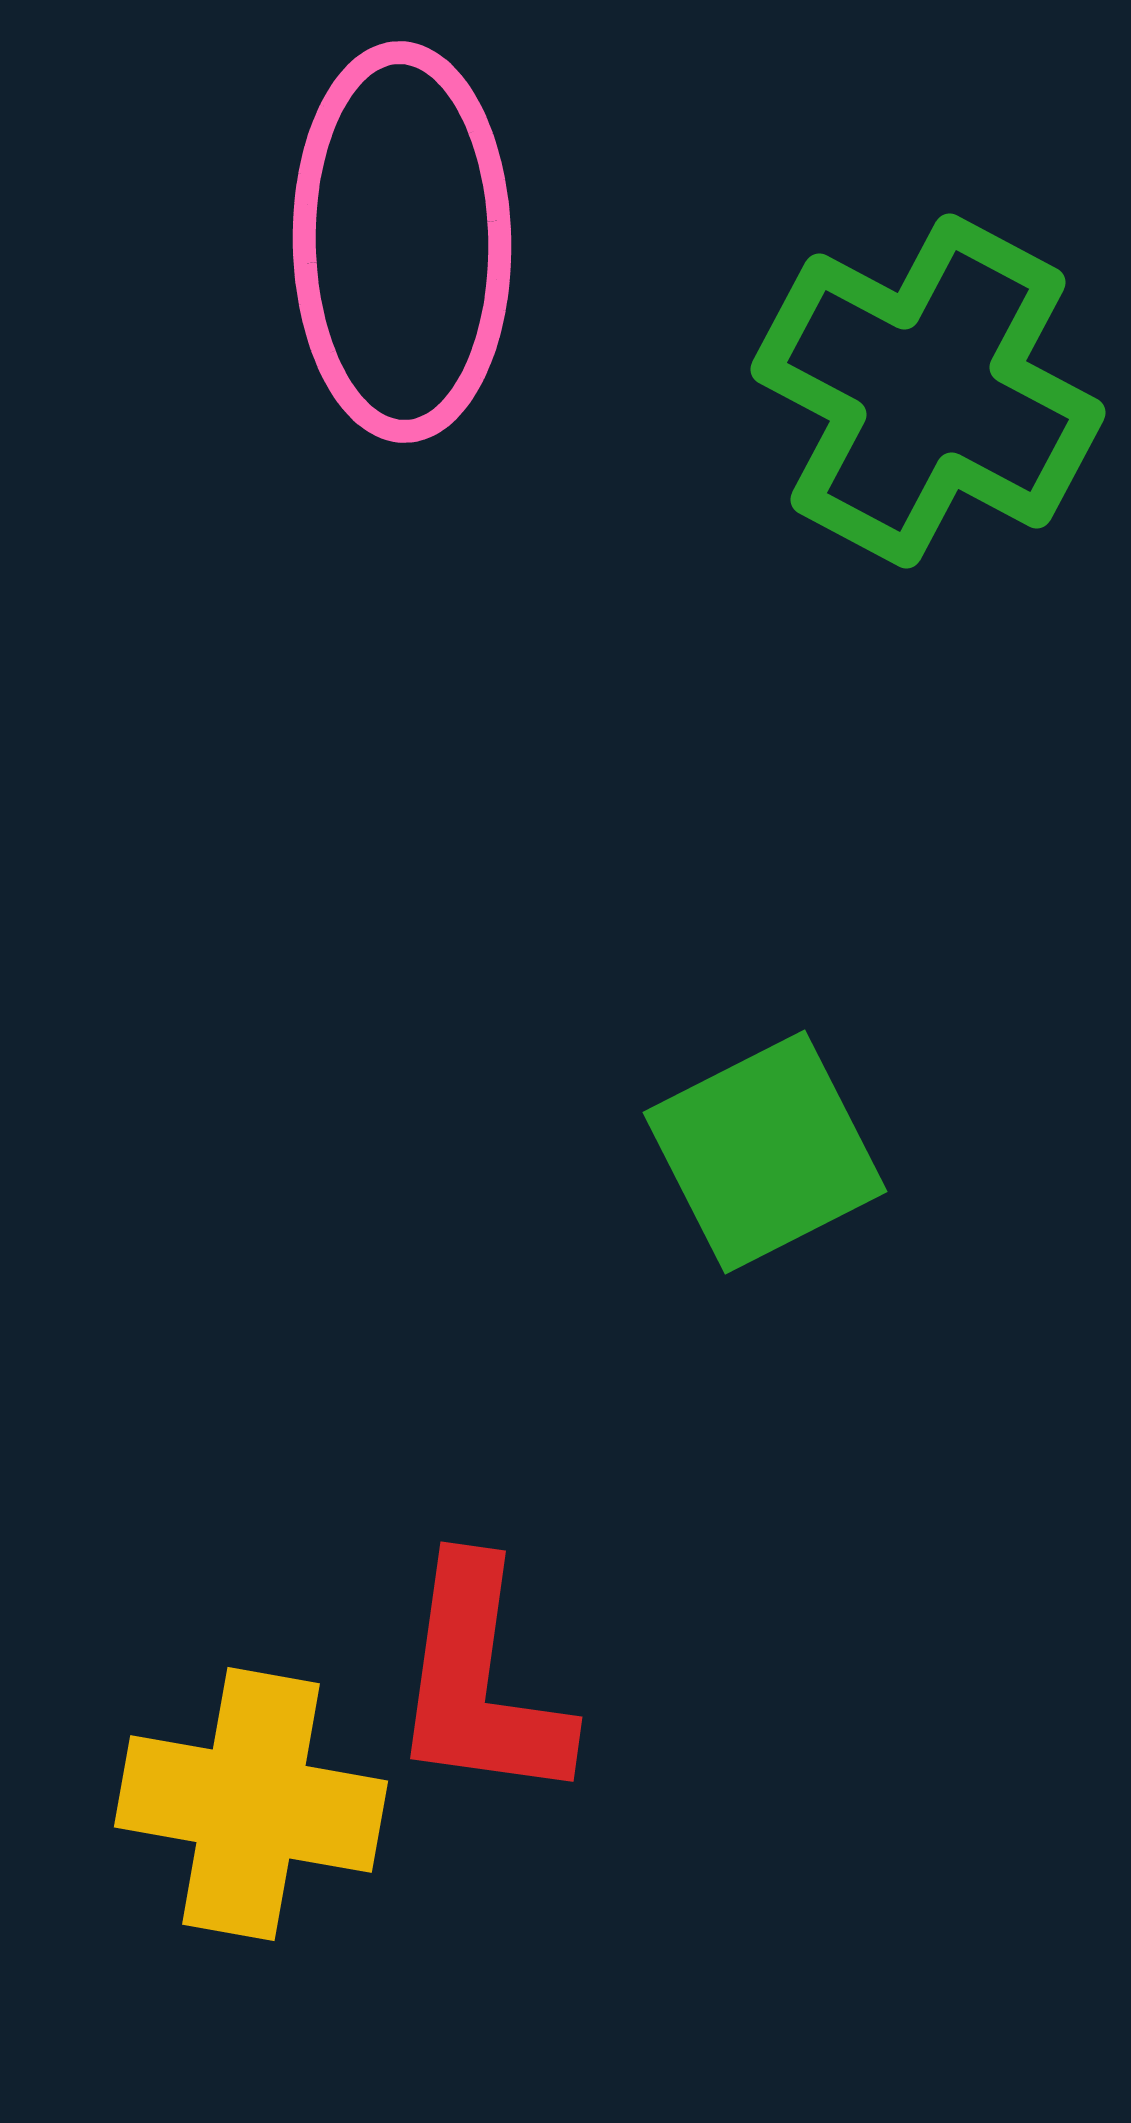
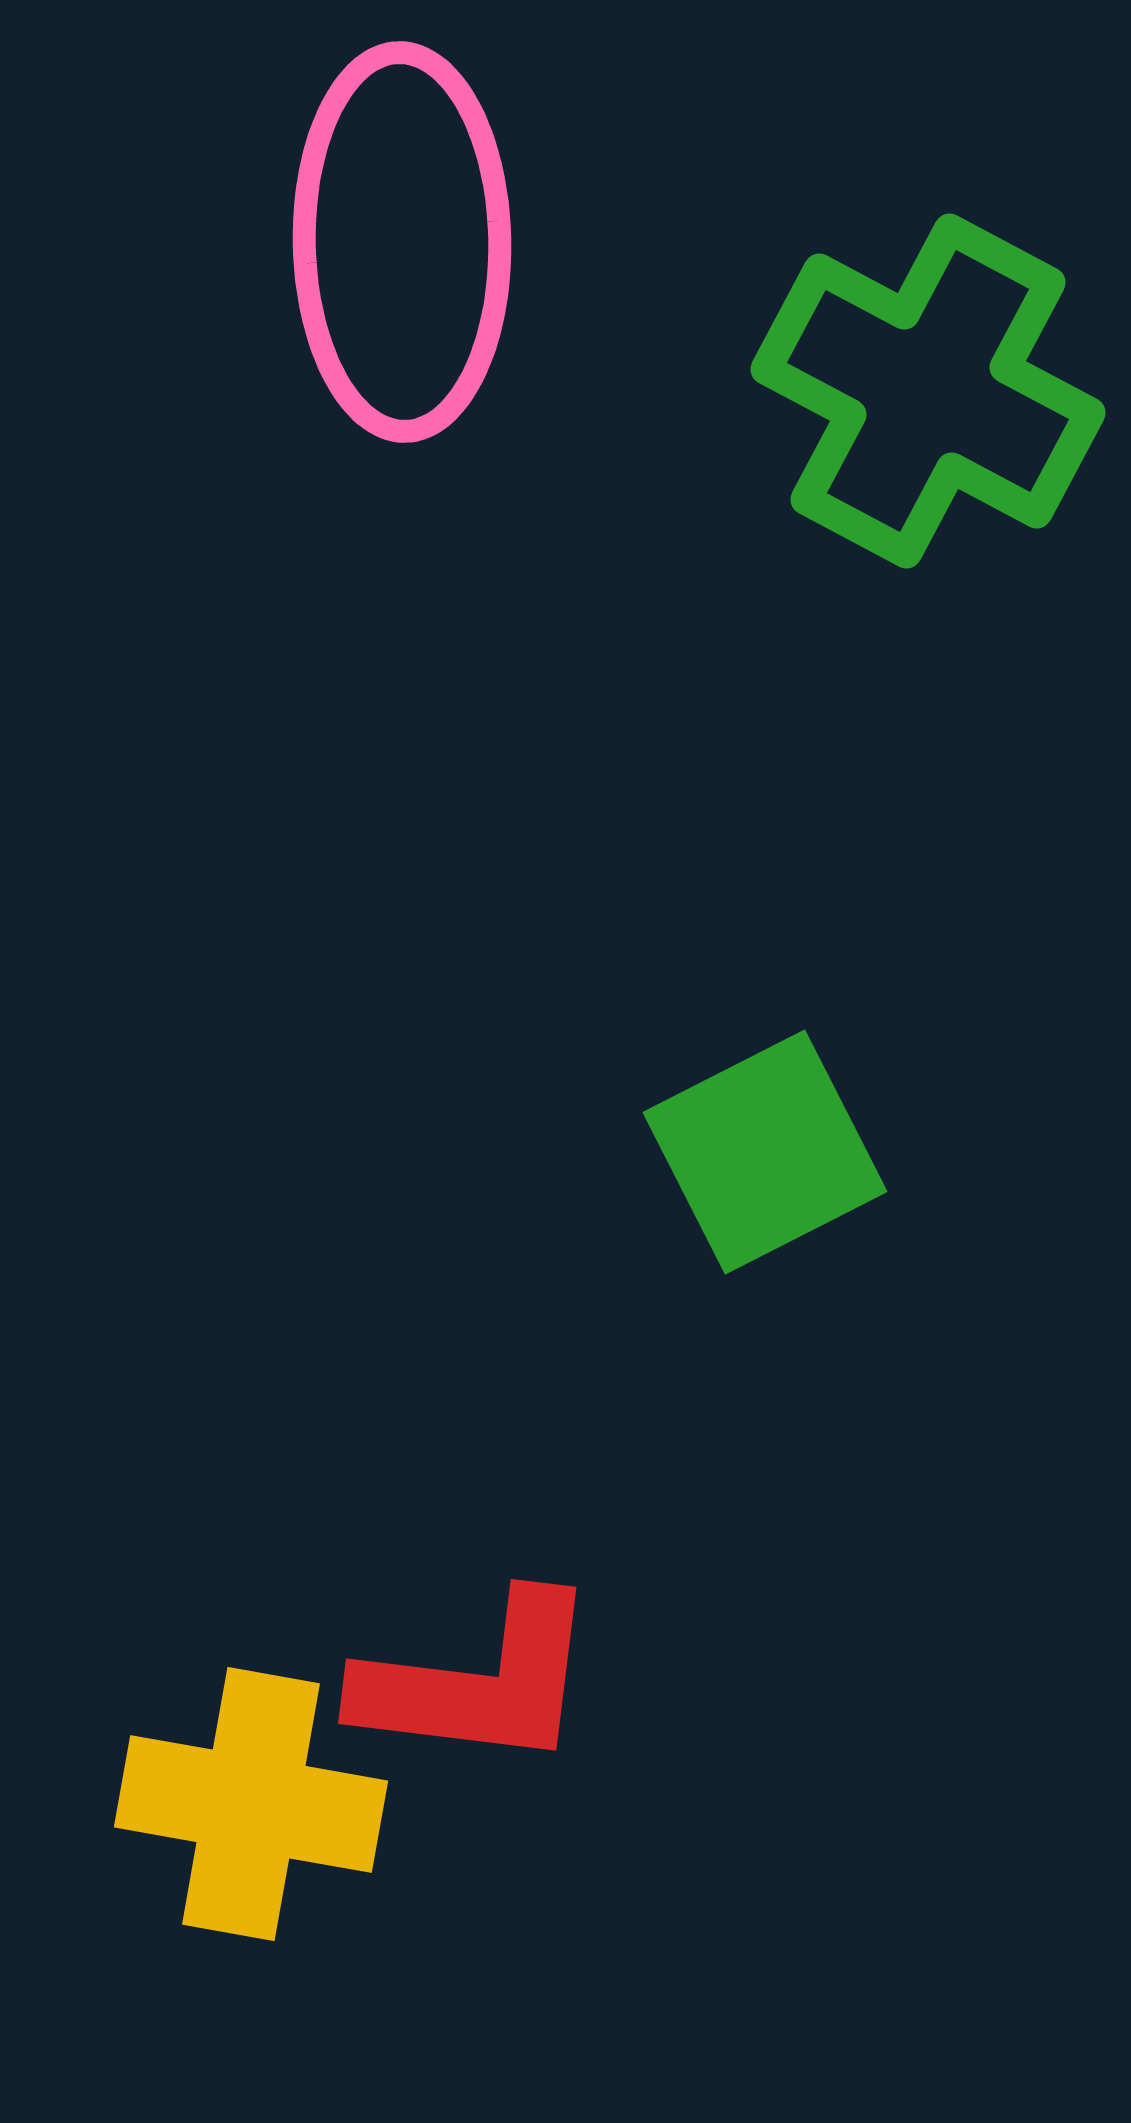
red L-shape: moved 2 px left; rotated 91 degrees counterclockwise
